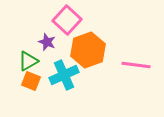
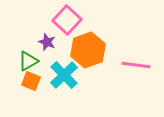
cyan cross: rotated 20 degrees counterclockwise
